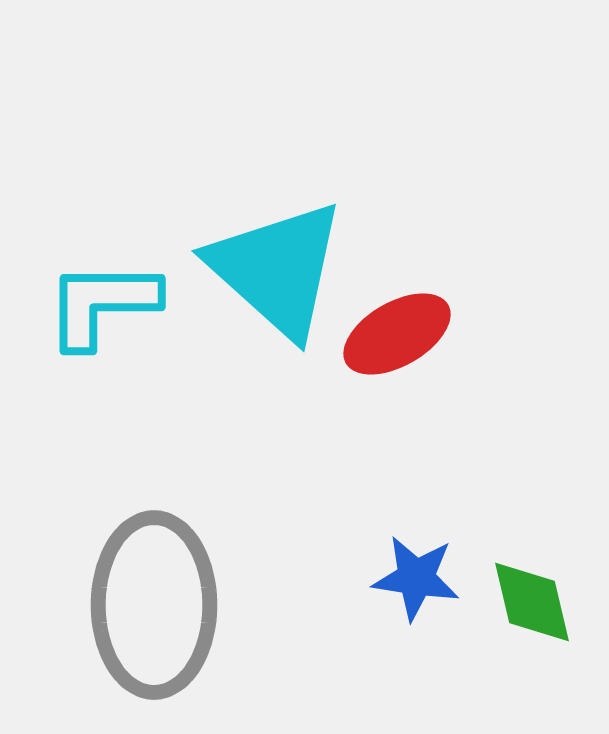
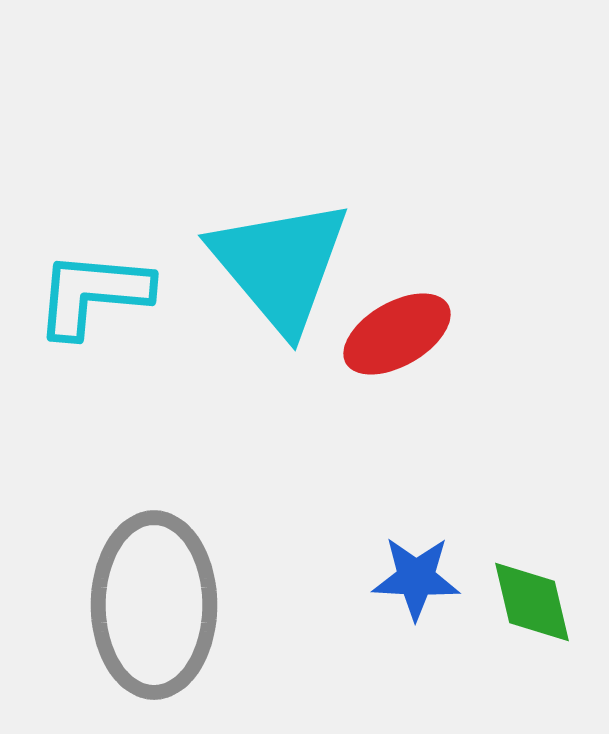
cyan triangle: moved 3 px right, 4 px up; rotated 8 degrees clockwise
cyan L-shape: moved 9 px left, 10 px up; rotated 5 degrees clockwise
blue star: rotated 6 degrees counterclockwise
